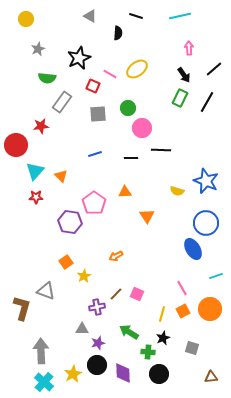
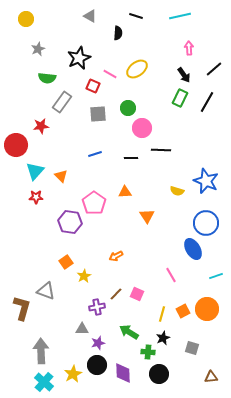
pink line at (182, 288): moved 11 px left, 13 px up
orange circle at (210, 309): moved 3 px left
